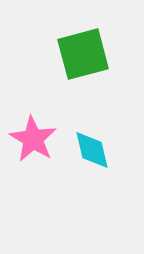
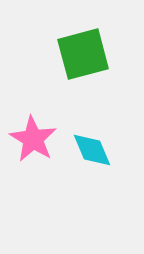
cyan diamond: rotated 9 degrees counterclockwise
